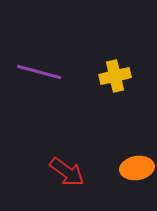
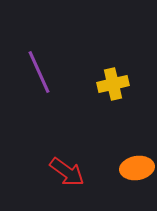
purple line: rotated 51 degrees clockwise
yellow cross: moved 2 px left, 8 px down
